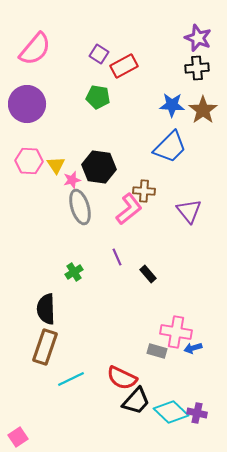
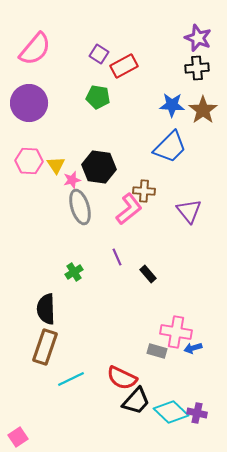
purple circle: moved 2 px right, 1 px up
